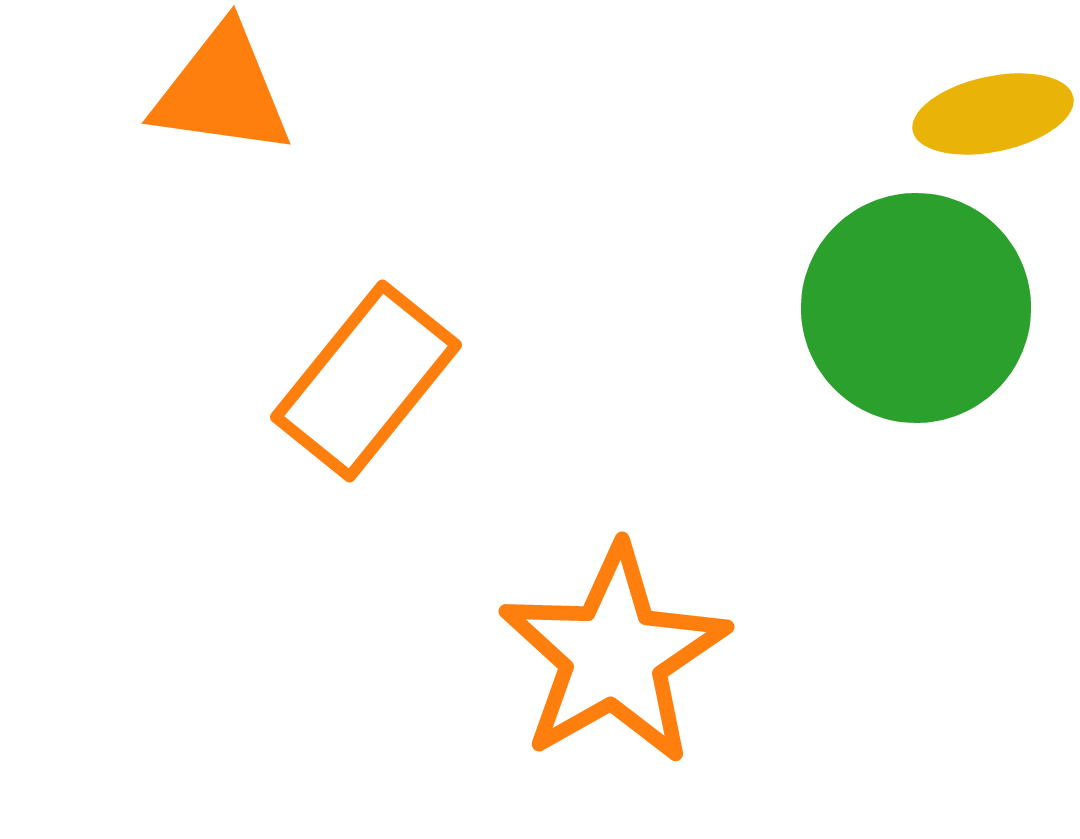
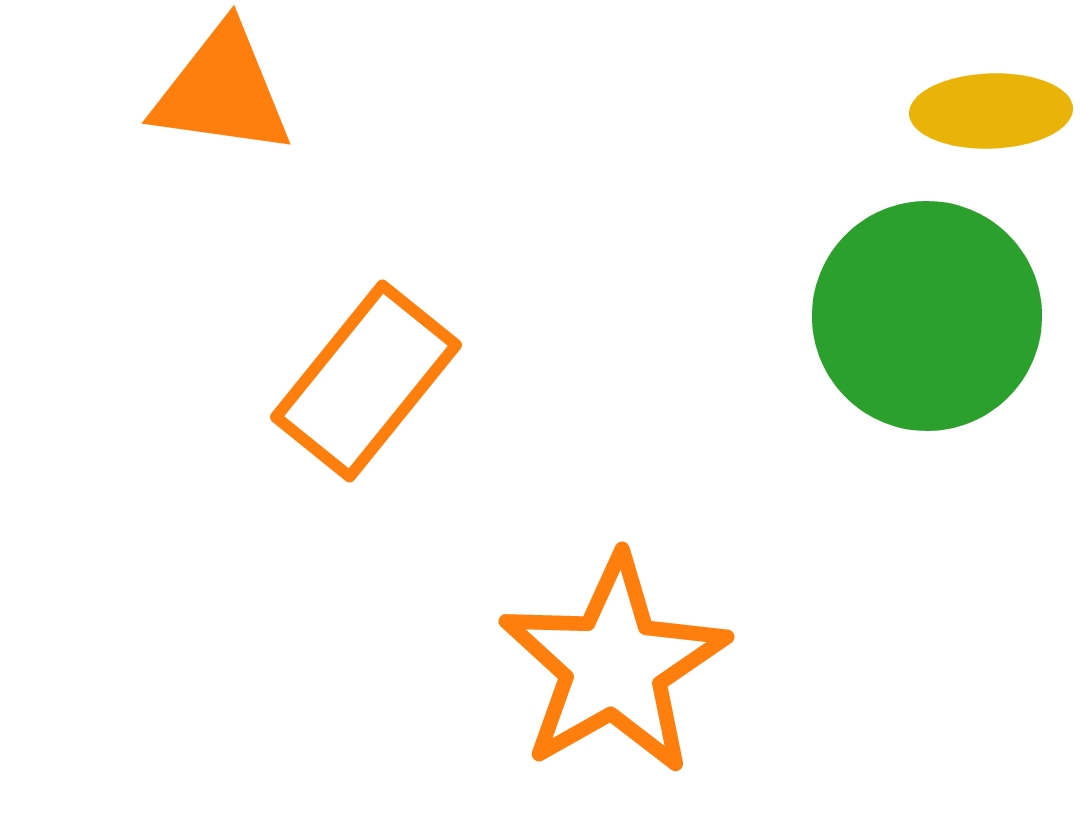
yellow ellipse: moved 2 px left, 3 px up; rotated 10 degrees clockwise
green circle: moved 11 px right, 8 px down
orange star: moved 10 px down
